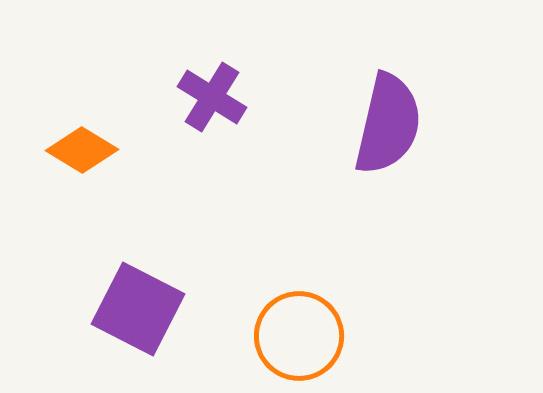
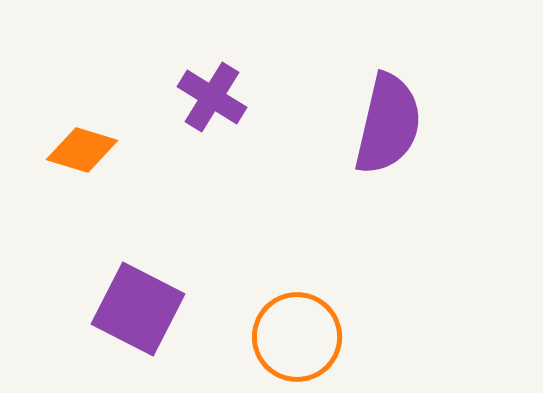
orange diamond: rotated 14 degrees counterclockwise
orange circle: moved 2 px left, 1 px down
